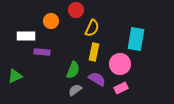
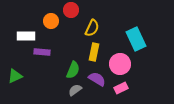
red circle: moved 5 px left
cyan rectangle: rotated 35 degrees counterclockwise
